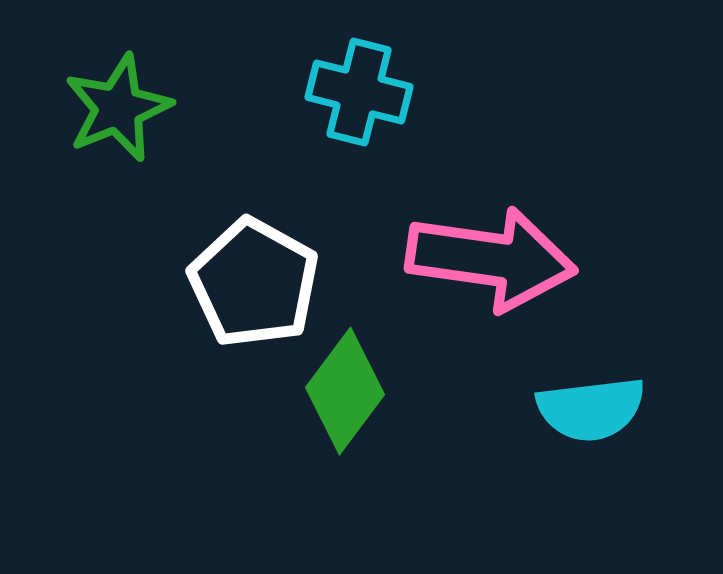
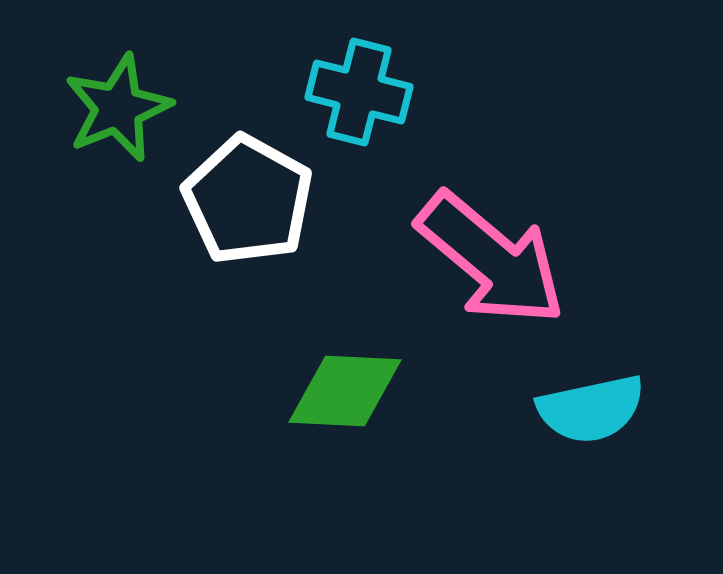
pink arrow: rotated 32 degrees clockwise
white pentagon: moved 6 px left, 83 px up
green diamond: rotated 56 degrees clockwise
cyan semicircle: rotated 5 degrees counterclockwise
